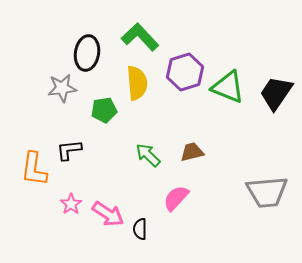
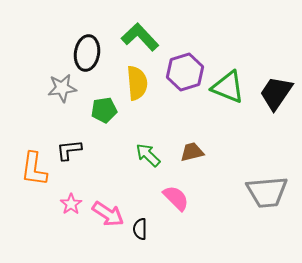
pink semicircle: rotated 92 degrees clockwise
